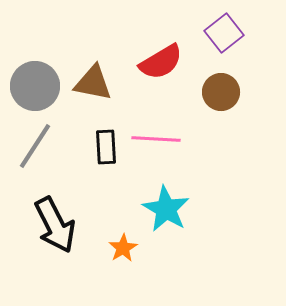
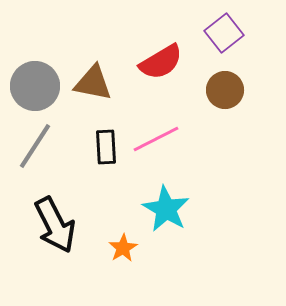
brown circle: moved 4 px right, 2 px up
pink line: rotated 30 degrees counterclockwise
